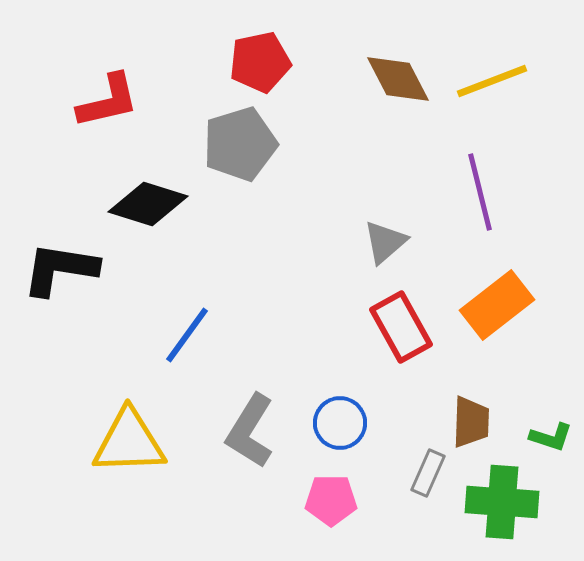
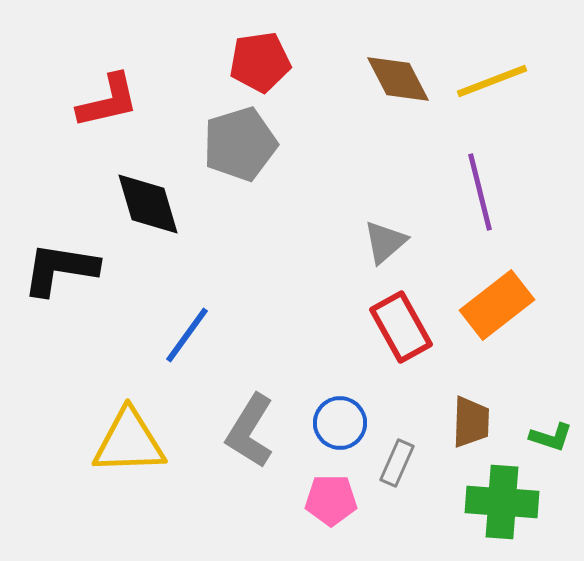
red pentagon: rotated 4 degrees clockwise
black diamond: rotated 56 degrees clockwise
gray rectangle: moved 31 px left, 10 px up
